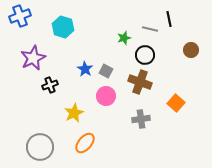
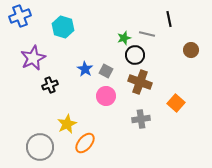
gray line: moved 3 px left, 5 px down
black circle: moved 10 px left
yellow star: moved 7 px left, 11 px down
